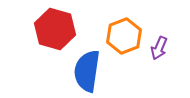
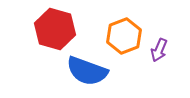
purple arrow: moved 2 px down
blue semicircle: rotated 78 degrees counterclockwise
